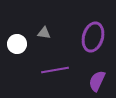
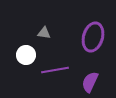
white circle: moved 9 px right, 11 px down
purple semicircle: moved 7 px left, 1 px down
